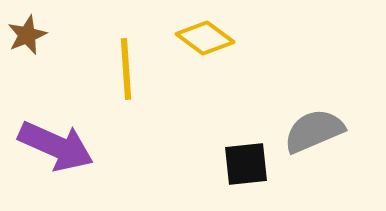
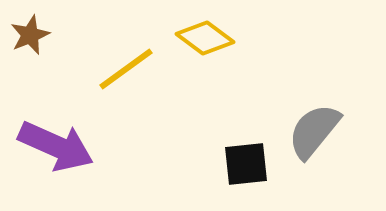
brown star: moved 3 px right
yellow line: rotated 58 degrees clockwise
gray semicircle: rotated 28 degrees counterclockwise
